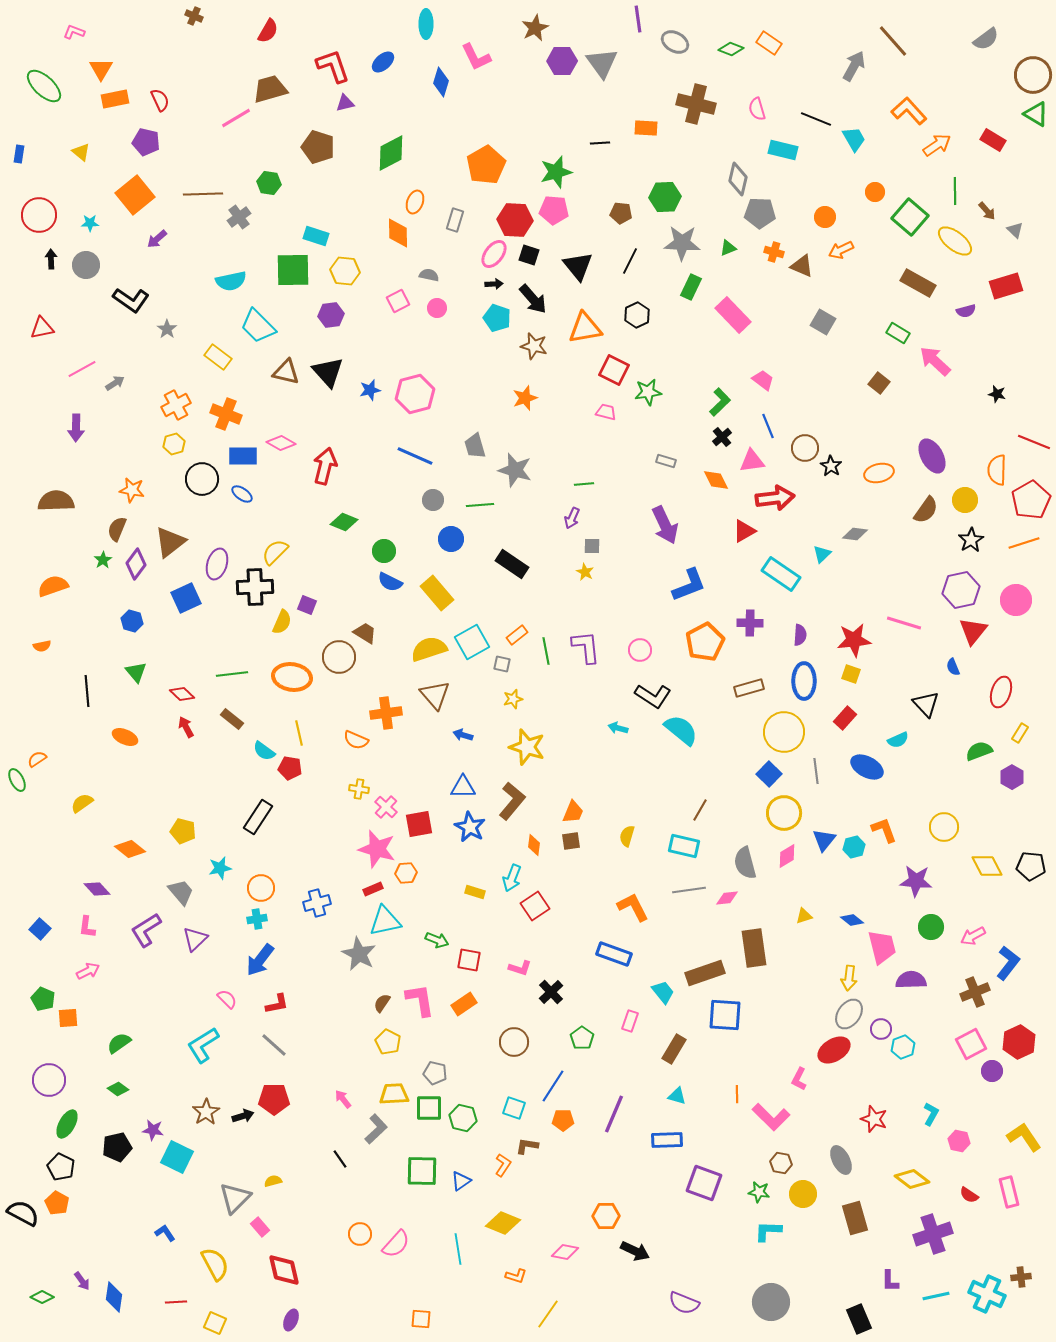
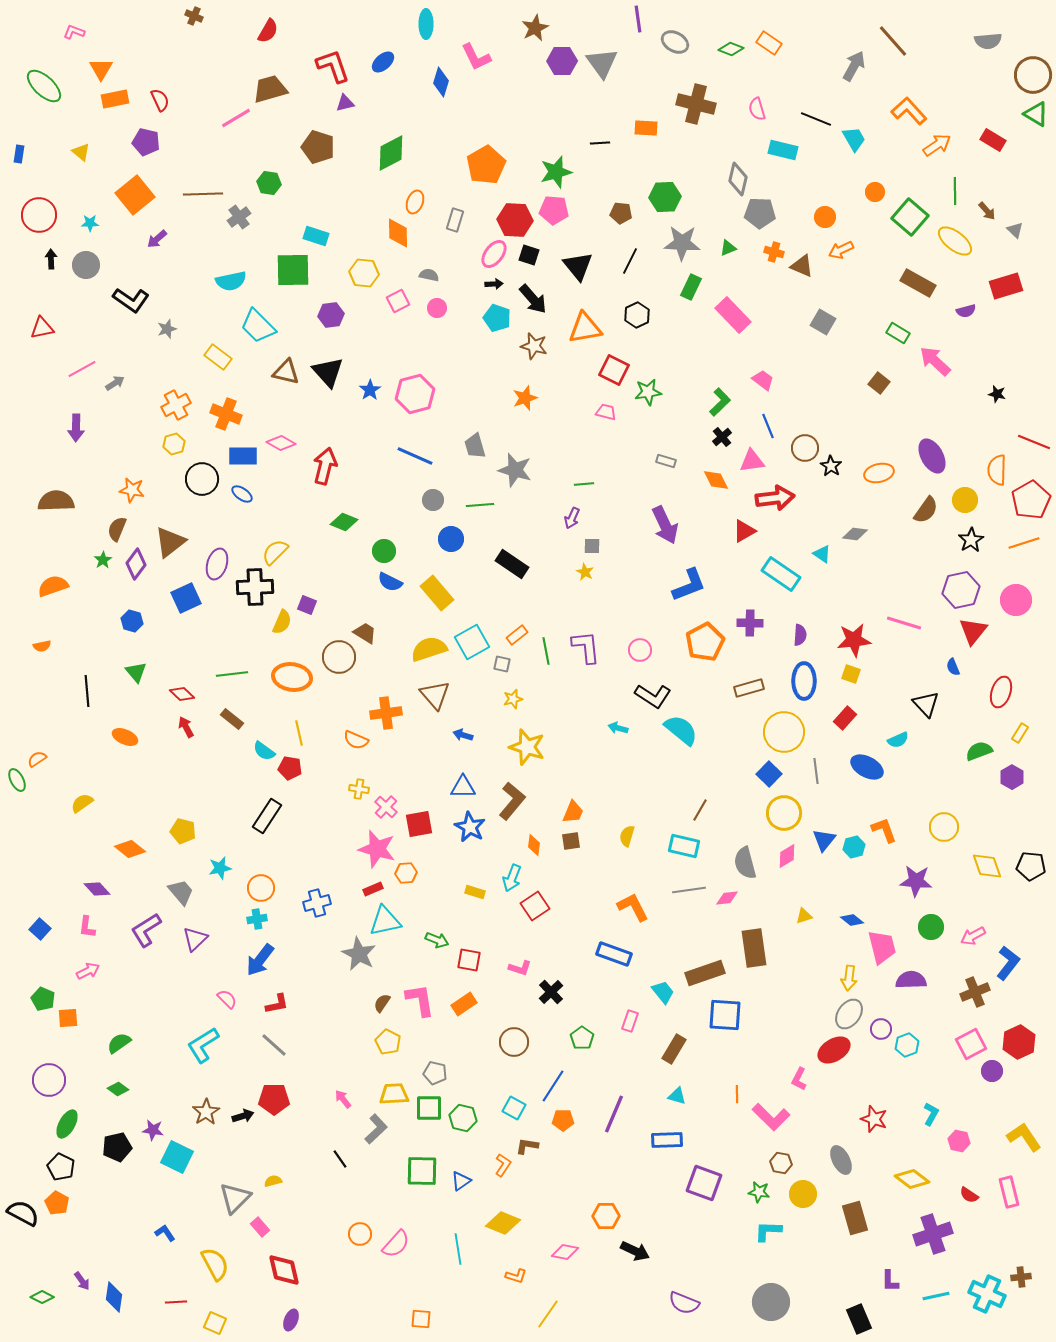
gray semicircle at (986, 39): moved 2 px right, 2 px down; rotated 32 degrees clockwise
yellow hexagon at (345, 271): moved 19 px right, 2 px down
gray star at (167, 329): rotated 18 degrees clockwise
blue star at (370, 390): rotated 20 degrees counterclockwise
cyan triangle at (822, 554): rotated 42 degrees counterclockwise
black rectangle at (258, 817): moved 9 px right, 1 px up
yellow diamond at (987, 866): rotated 8 degrees clockwise
cyan hexagon at (903, 1047): moved 4 px right, 2 px up
cyan square at (514, 1108): rotated 10 degrees clockwise
